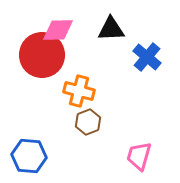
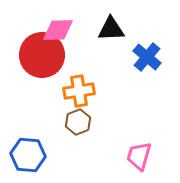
orange cross: rotated 24 degrees counterclockwise
brown hexagon: moved 10 px left
blue hexagon: moved 1 px left, 1 px up
